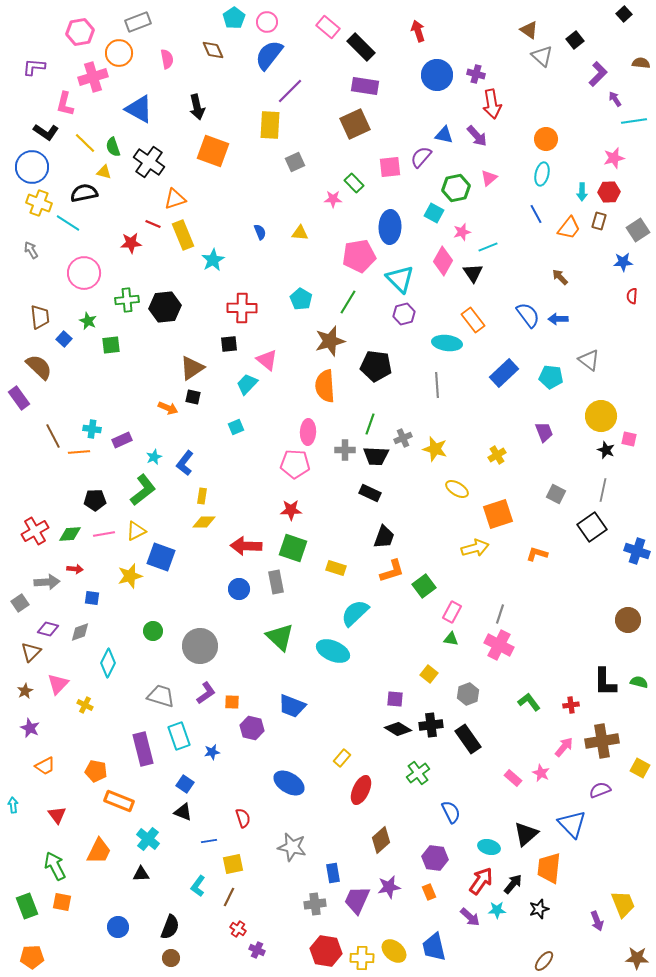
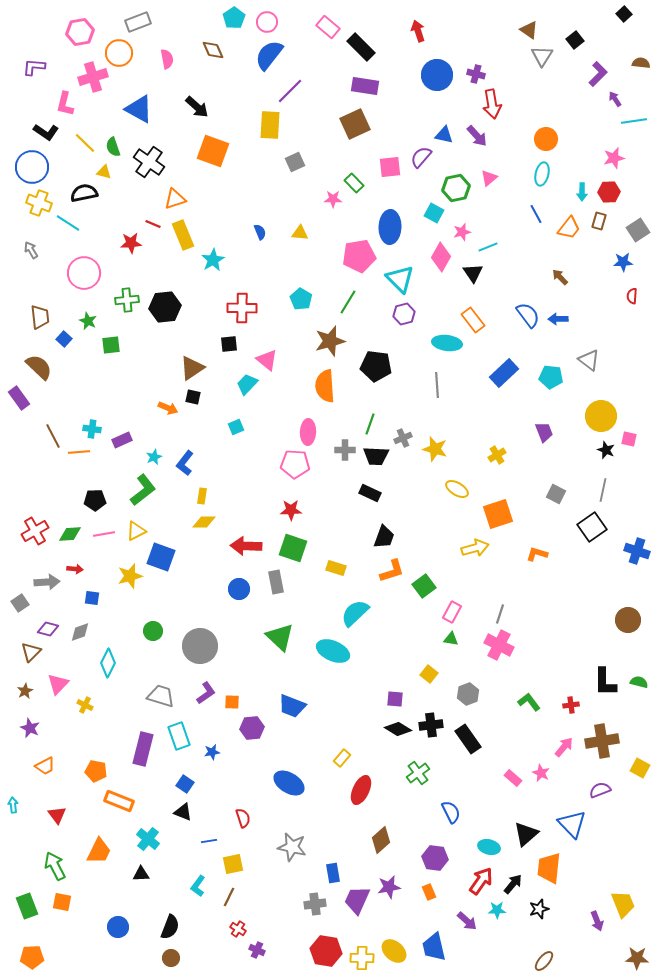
gray triangle at (542, 56): rotated 20 degrees clockwise
black arrow at (197, 107): rotated 35 degrees counterclockwise
pink diamond at (443, 261): moved 2 px left, 4 px up
purple hexagon at (252, 728): rotated 20 degrees counterclockwise
purple rectangle at (143, 749): rotated 28 degrees clockwise
purple arrow at (470, 917): moved 3 px left, 4 px down
